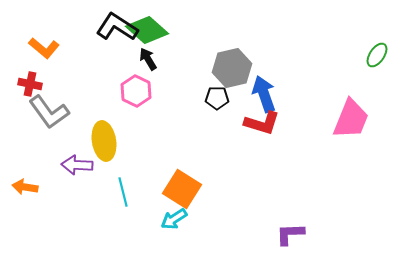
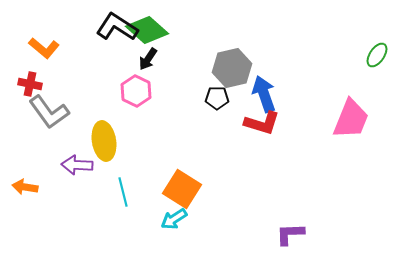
black arrow: rotated 115 degrees counterclockwise
